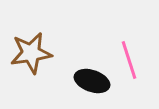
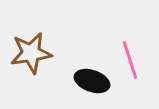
pink line: moved 1 px right
